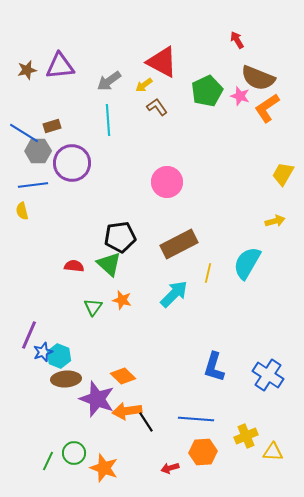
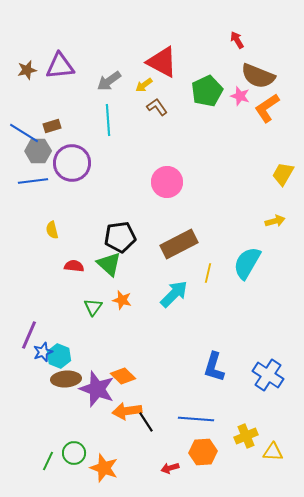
brown semicircle at (258, 78): moved 2 px up
blue line at (33, 185): moved 4 px up
yellow semicircle at (22, 211): moved 30 px right, 19 px down
purple star at (97, 399): moved 10 px up
